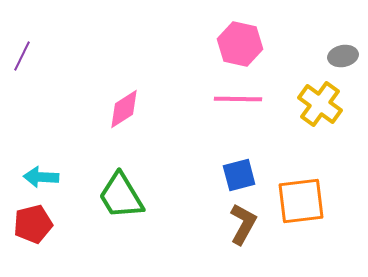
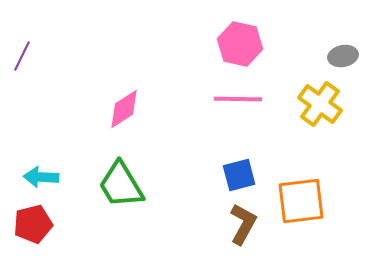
green trapezoid: moved 11 px up
